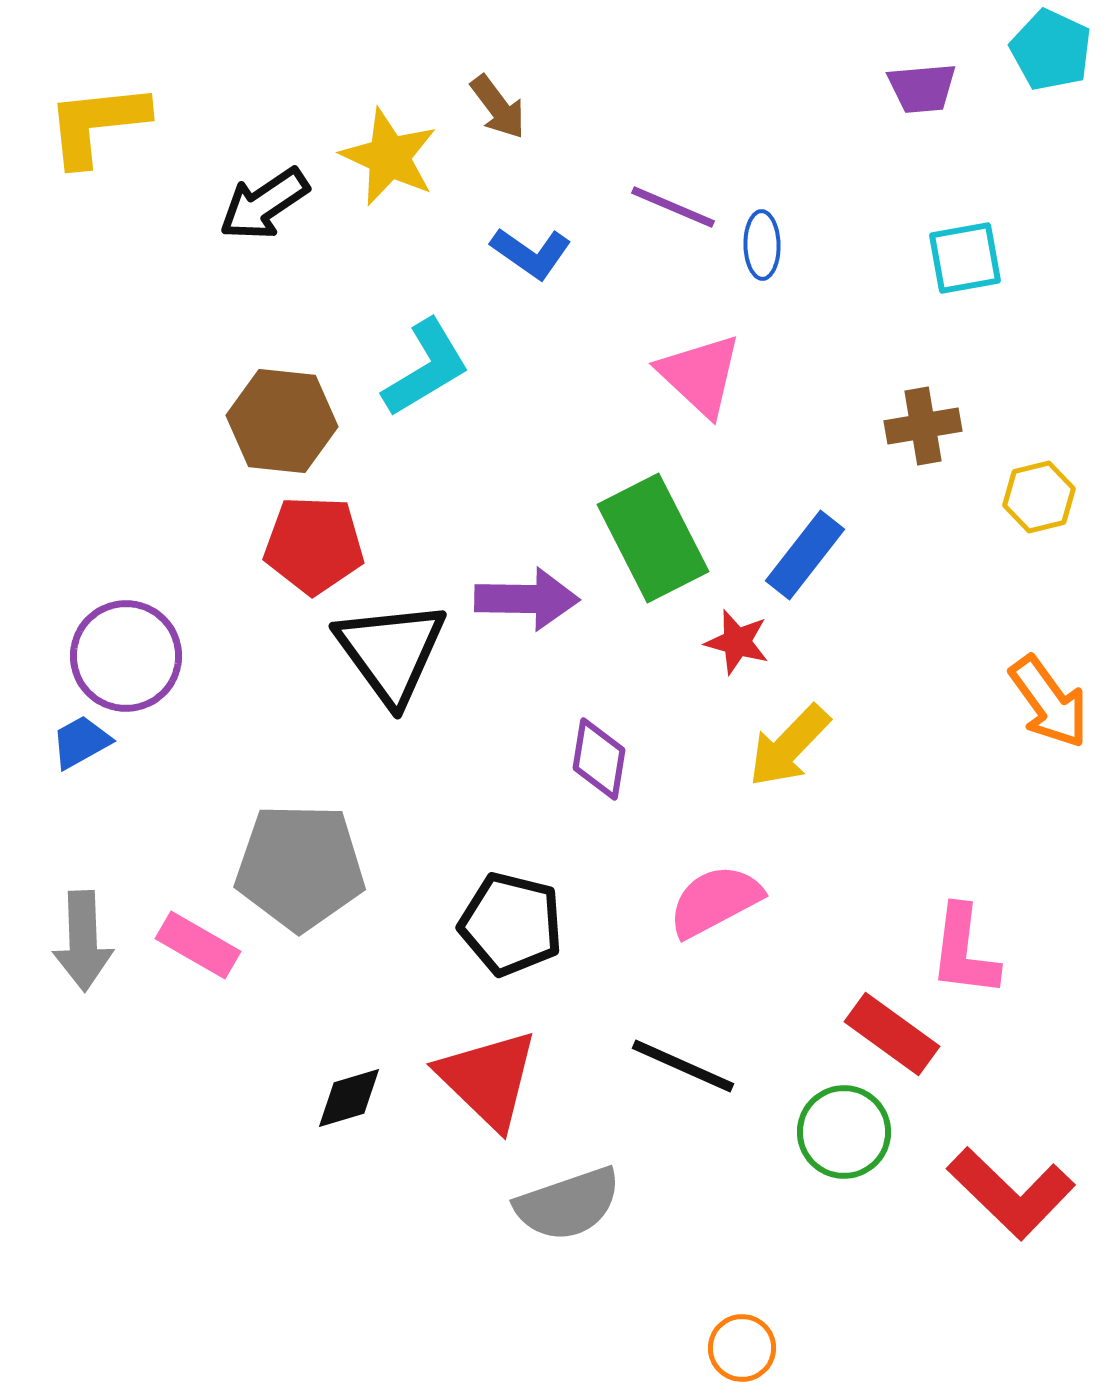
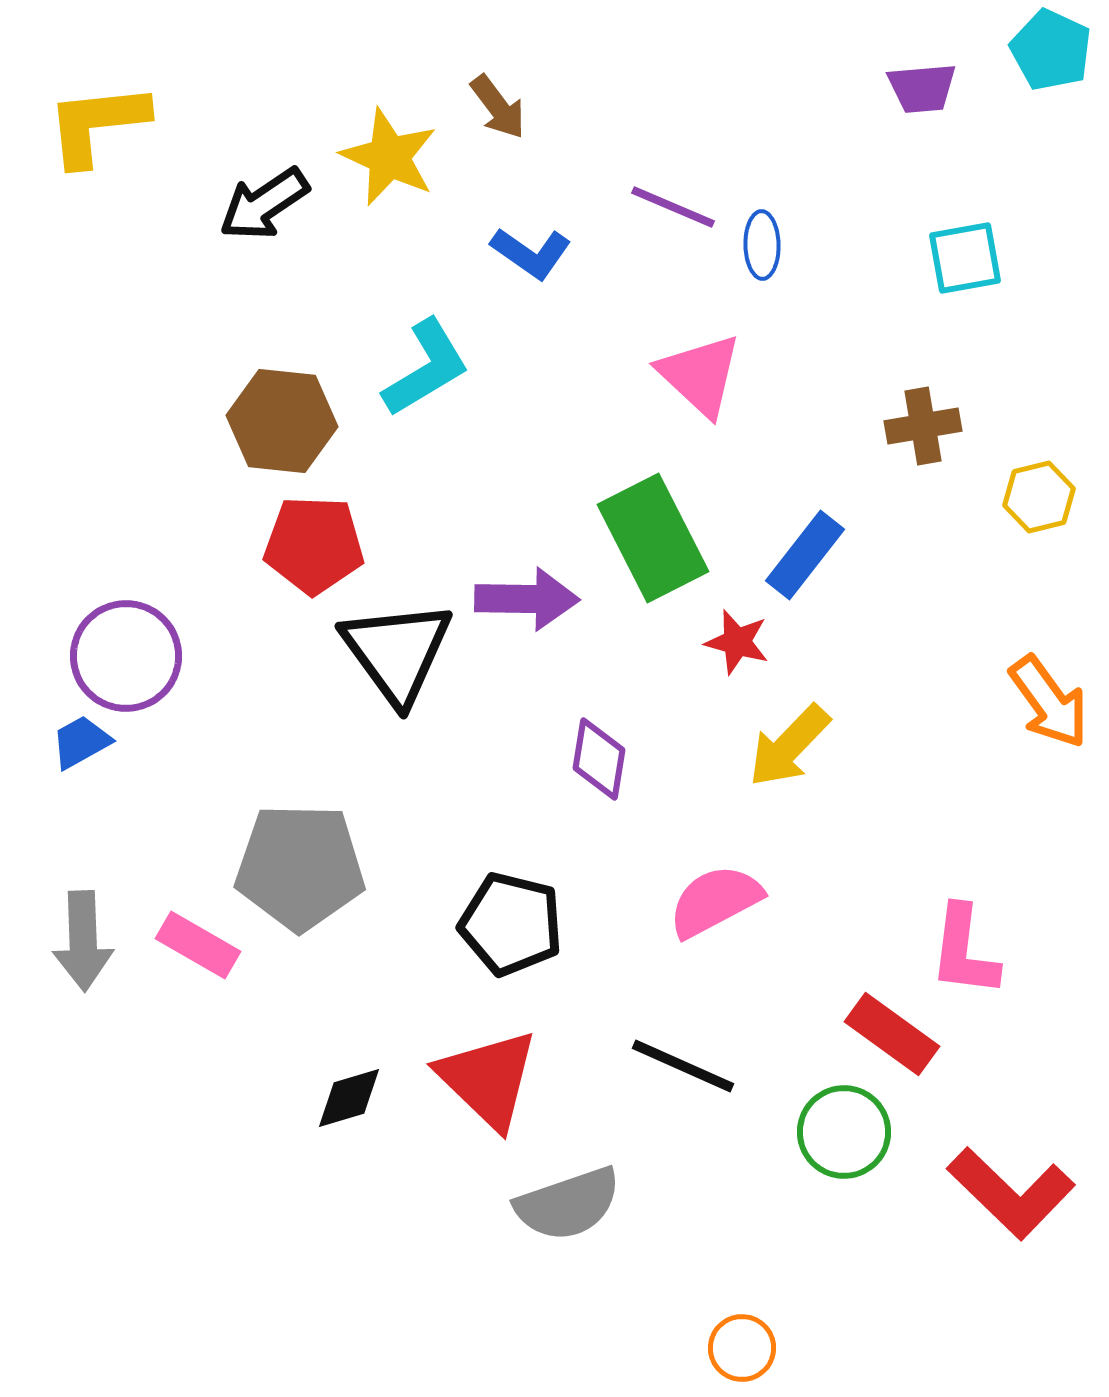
black triangle: moved 6 px right
